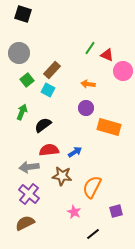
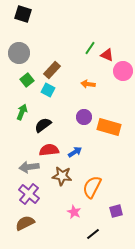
purple circle: moved 2 px left, 9 px down
